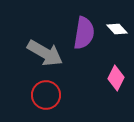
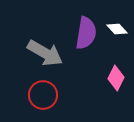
purple semicircle: moved 2 px right
red circle: moved 3 px left
